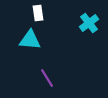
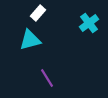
white rectangle: rotated 49 degrees clockwise
cyan triangle: rotated 20 degrees counterclockwise
